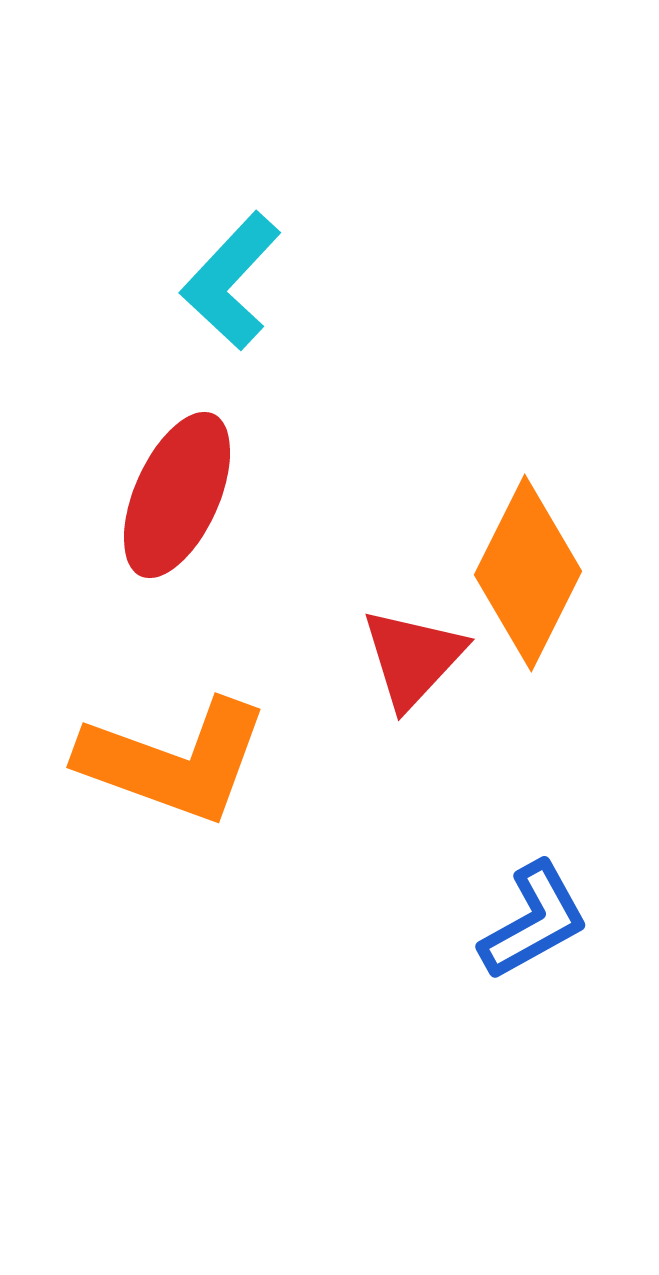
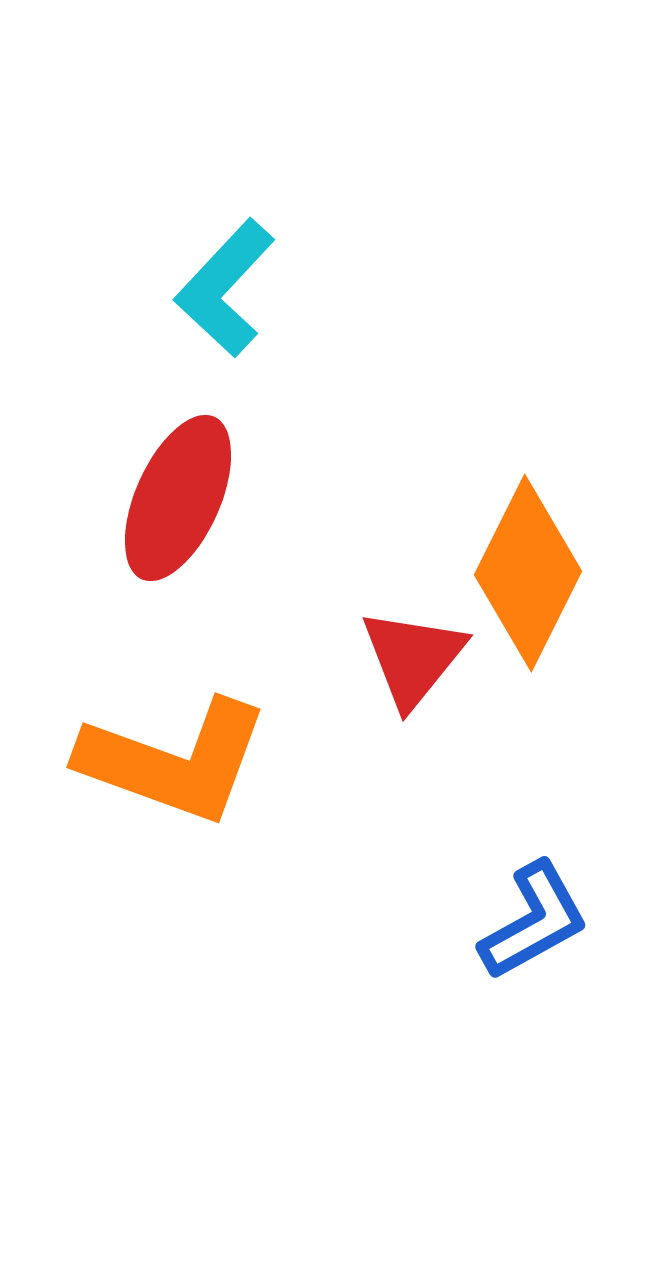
cyan L-shape: moved 6 px left, 7 px down
red ellipse: moved 1 px right, 3 px down
red triangle: rotated 4 degrees counterclockwise
